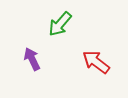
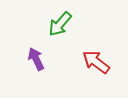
purple arrow: moved 4 px right
